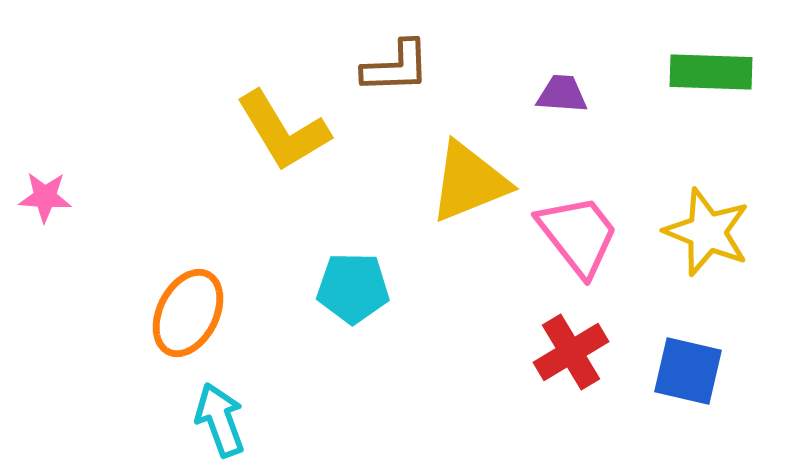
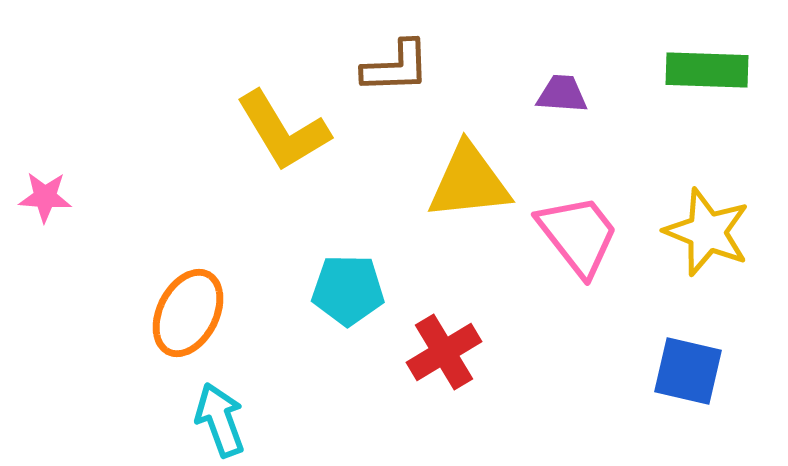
green rectangle: moved 4 px left, 2 px up
yellow triangle: rotated 16 degrees clockwise
cyan pentagon: moved 5 px left, 2 px down
red cross: moved 127 px left
